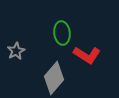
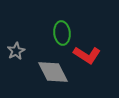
gray diamond: moved 1 px left, 6 px up; rotated 68 degrees counterclockwise
